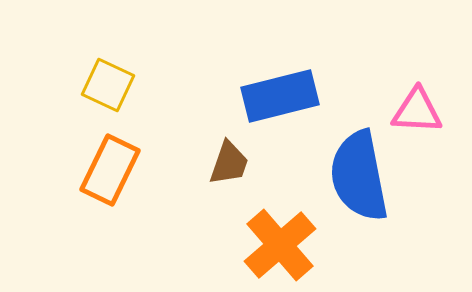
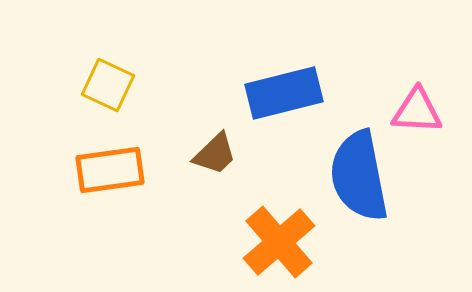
blue rectangle: moved 4 px right, 3 px up
brown trapezoid: moved 14 px left, 9 px up; rotated 27 degrees clockwise
orange rectangle: rotated 56 degrees clockwise
orange cross: moved 1 px left, 3 px up
